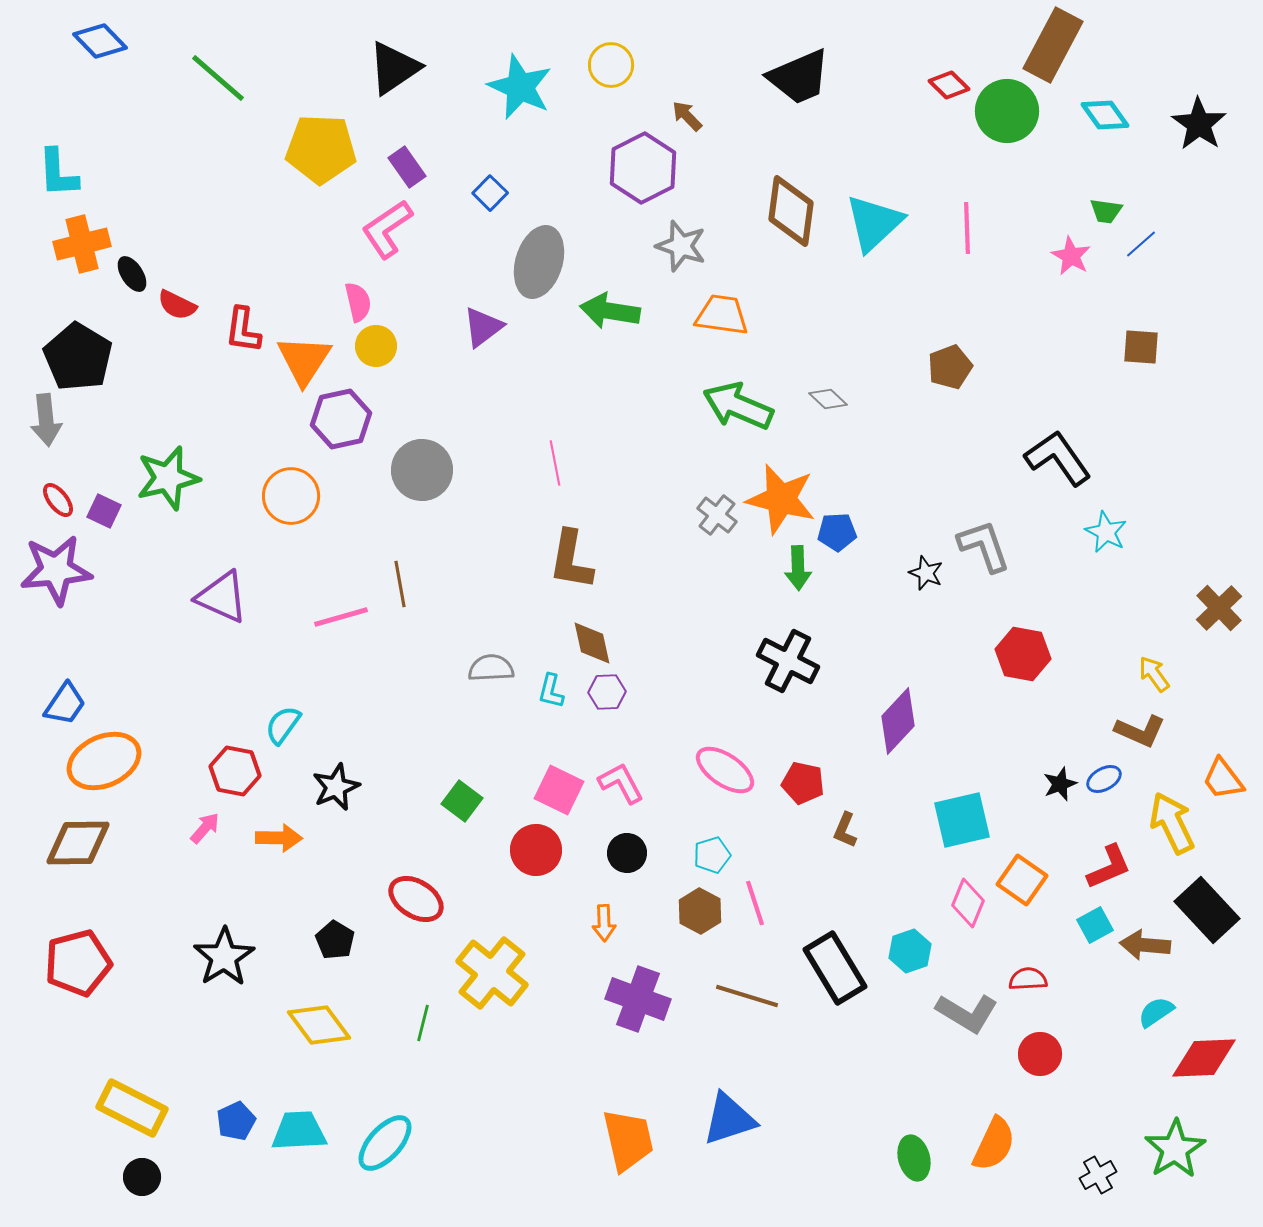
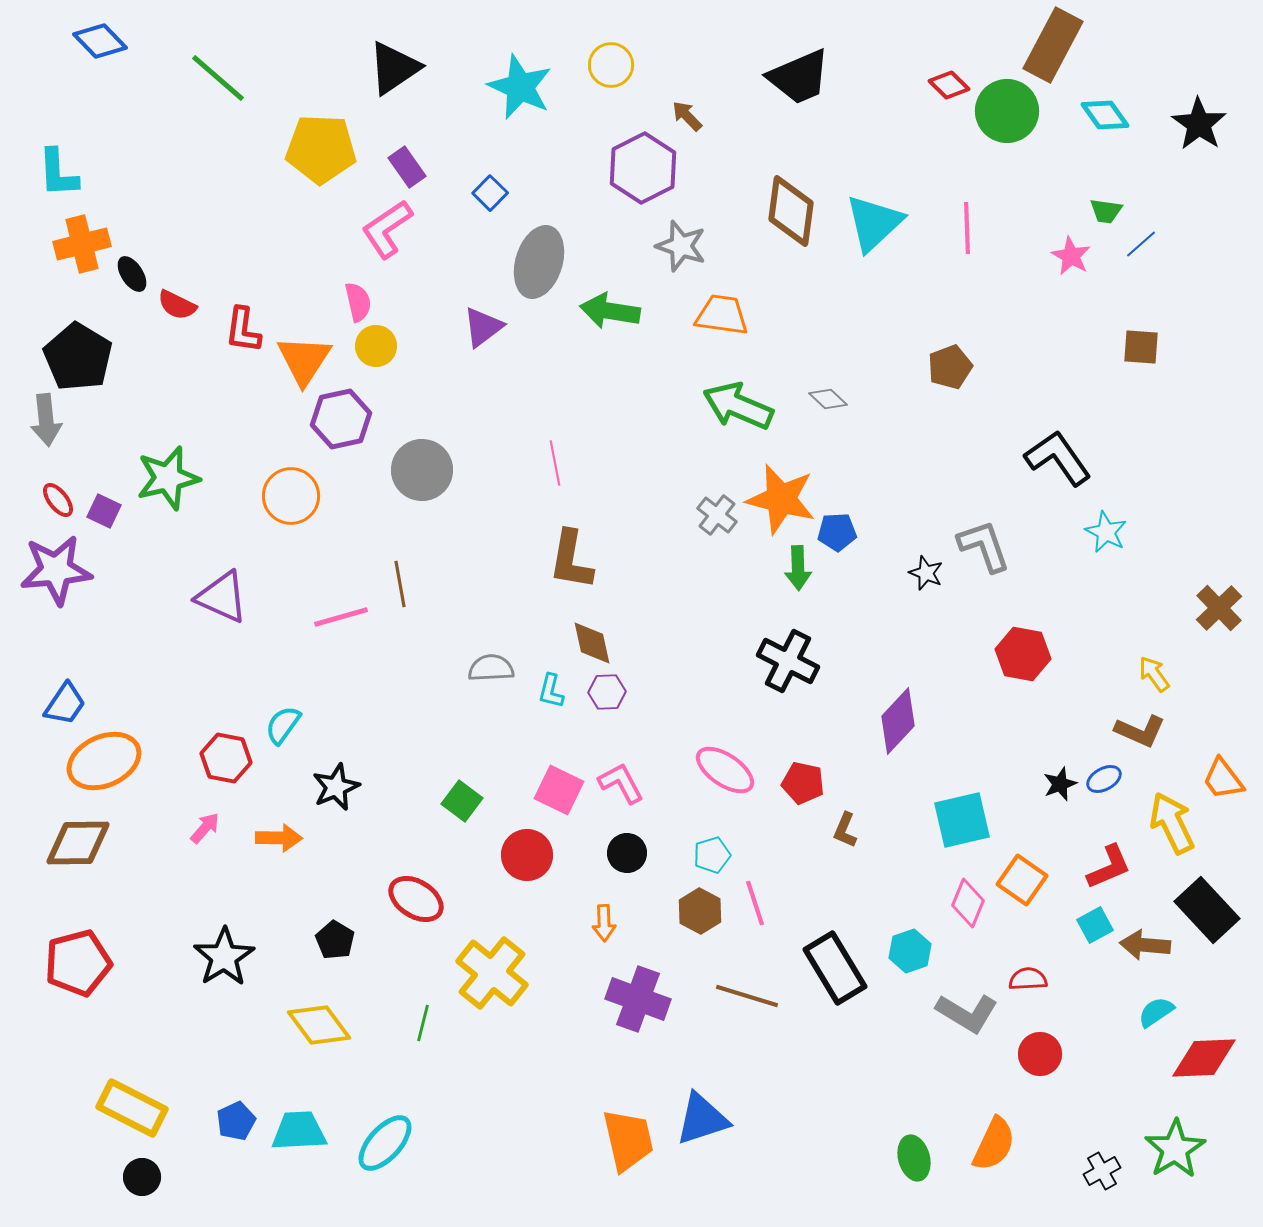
red hexagon at (235, 771): moved 9 px left, 13 px up
red circle at (536, 850): moved 9 px left, 5 px down
blue triangle at (729, 1119): moved 27 px left
black cross at (1098, 1175): moved 4 px right, 4 px up
